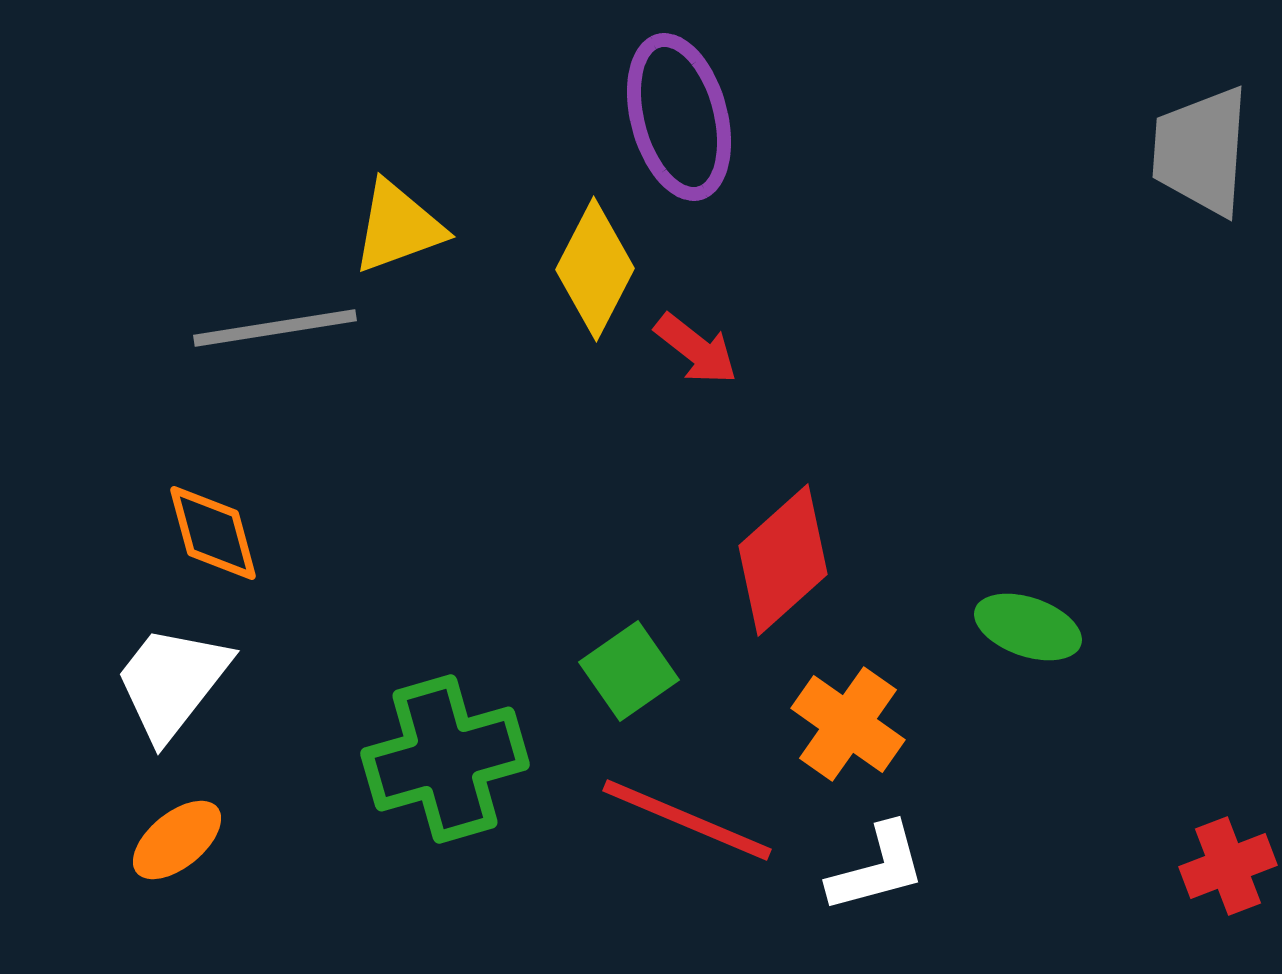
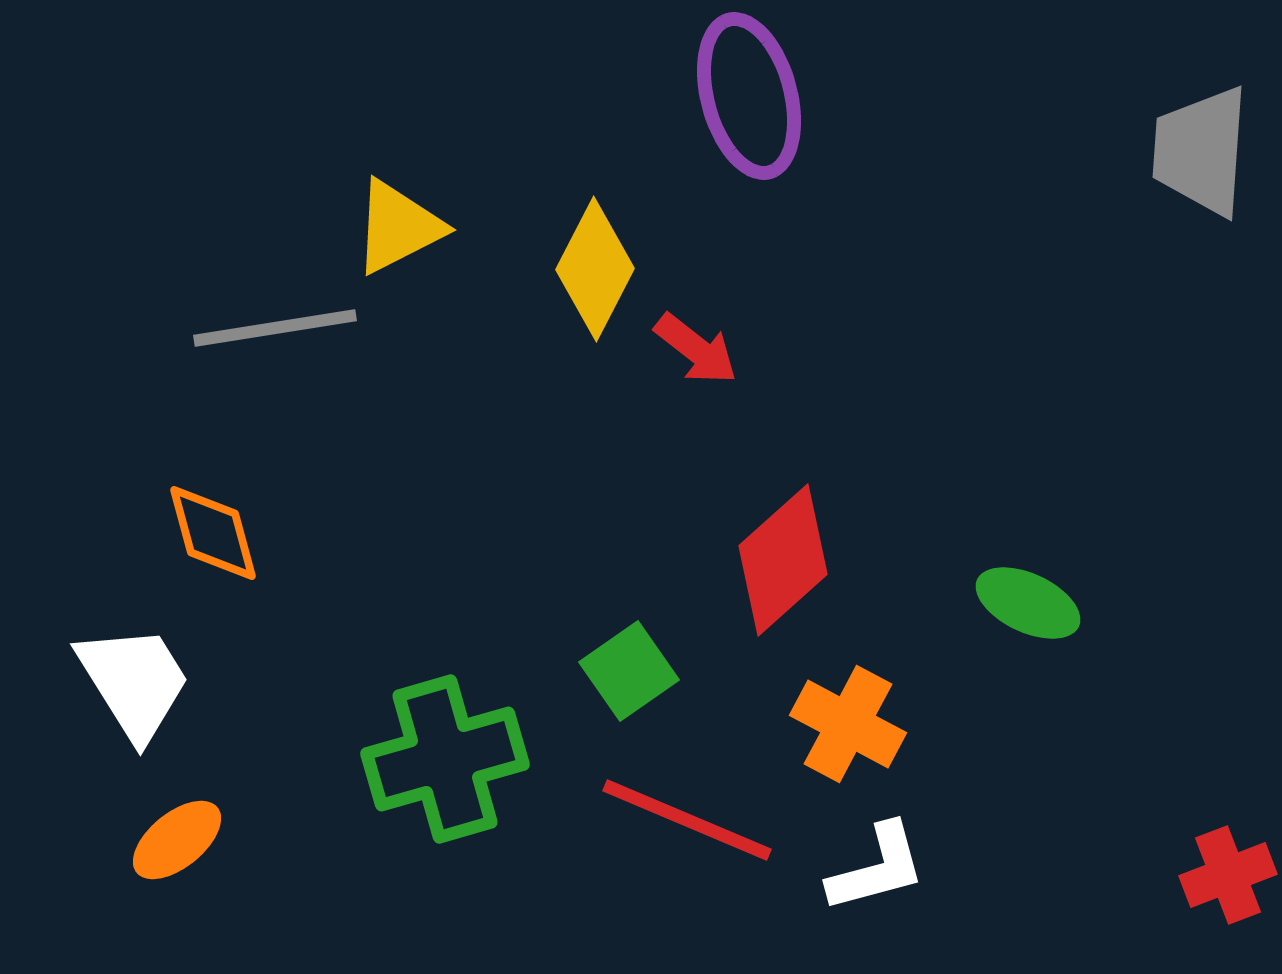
purple ellipse: moved 70 px right, 21 px up
yellow triangle: rotated 7 degrees counterclockwise
green ellipse: moved 24 px up; rotated 6 degrees clockwise
white trapezoid: moved 38 px left; rotated 110 degrees clockwise
orange cross: rotated 7 degrees counterclockwise
red cross: moved 9 px down
